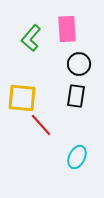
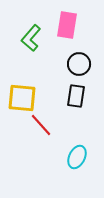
pink rectangle: moved 4 px up; rotated 12 degrees clockwise
